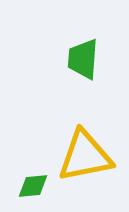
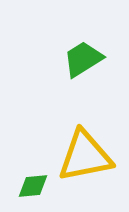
green trapezoid: rotated 54 degrees clockwise
